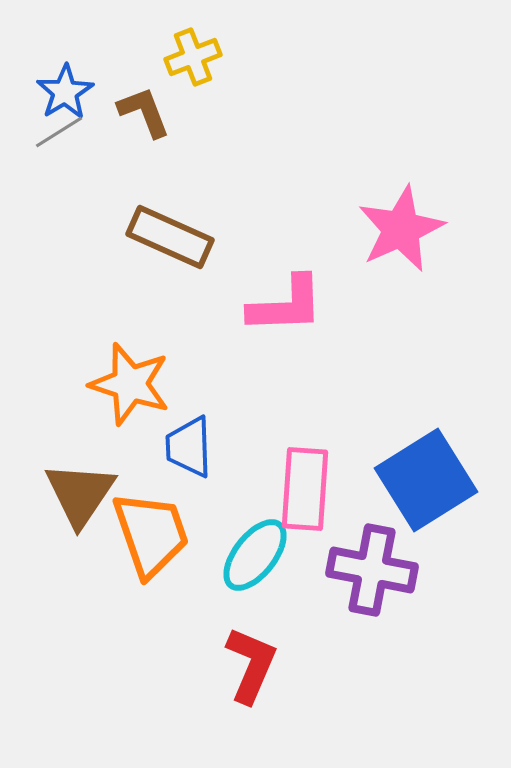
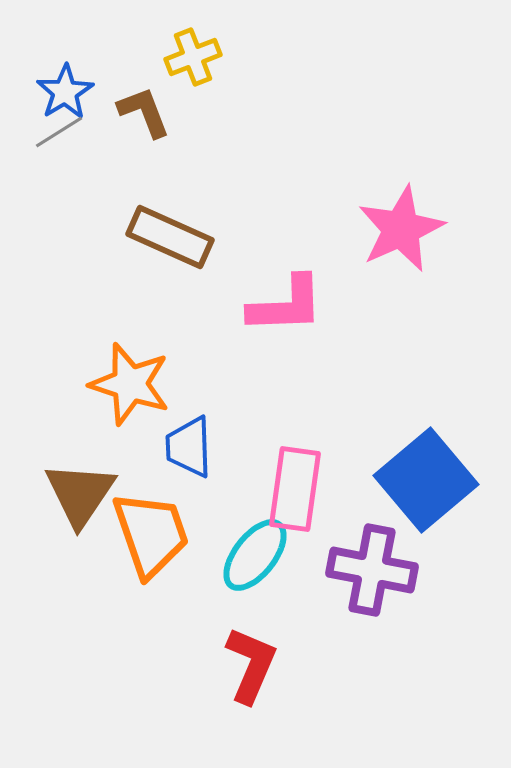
blue square: rotated 8 degrees counterclockwise
pink rectangle: moved 10 px left; rotated 4 degrees clockwise
